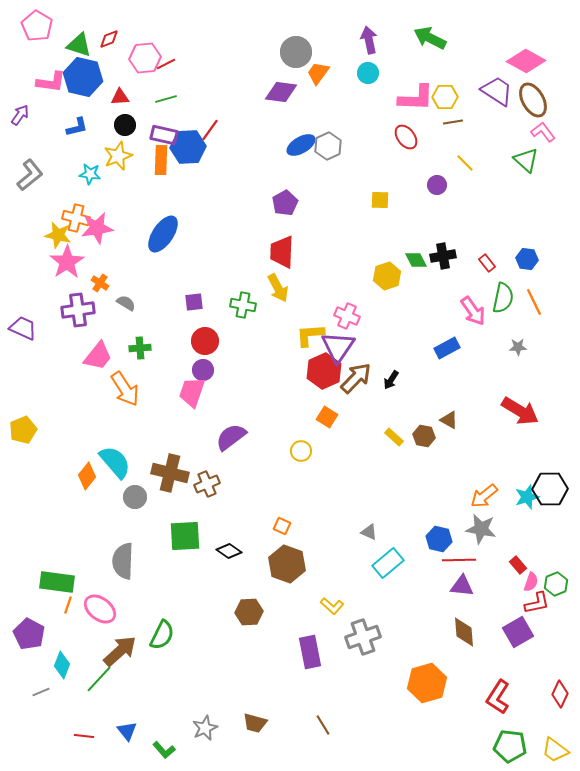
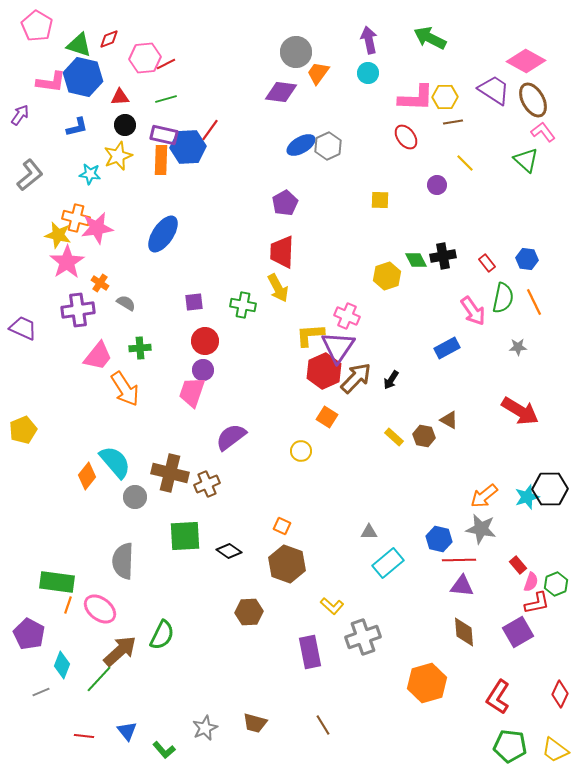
purple trapezoid at (497, 91): moved 3 px left, 1 px up
gray triangle at (369, 532): rotated 24 degrees counterclockwise
